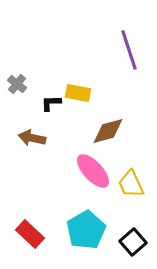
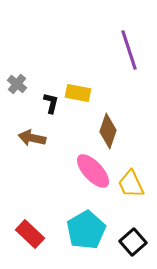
black L-shape: rotated 105 degrees clockwise
brown diamond: rotated 56 degrees counterclockwise
